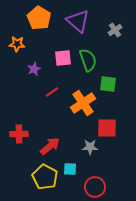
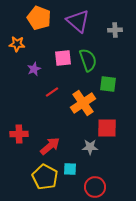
orange pentagon: rotated 10 degrees counterclockwise
gray cross: rotated 32 degrees clockwise
